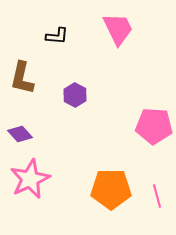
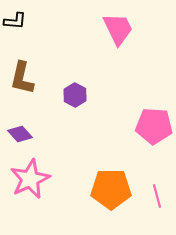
black L-shape: moved 42 px left, 15 px up
